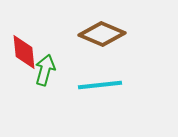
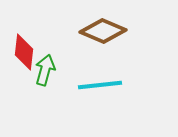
brown diamond: moved 1 px right, 3 px up
red diamond: rotated 12 degrees clockwise
